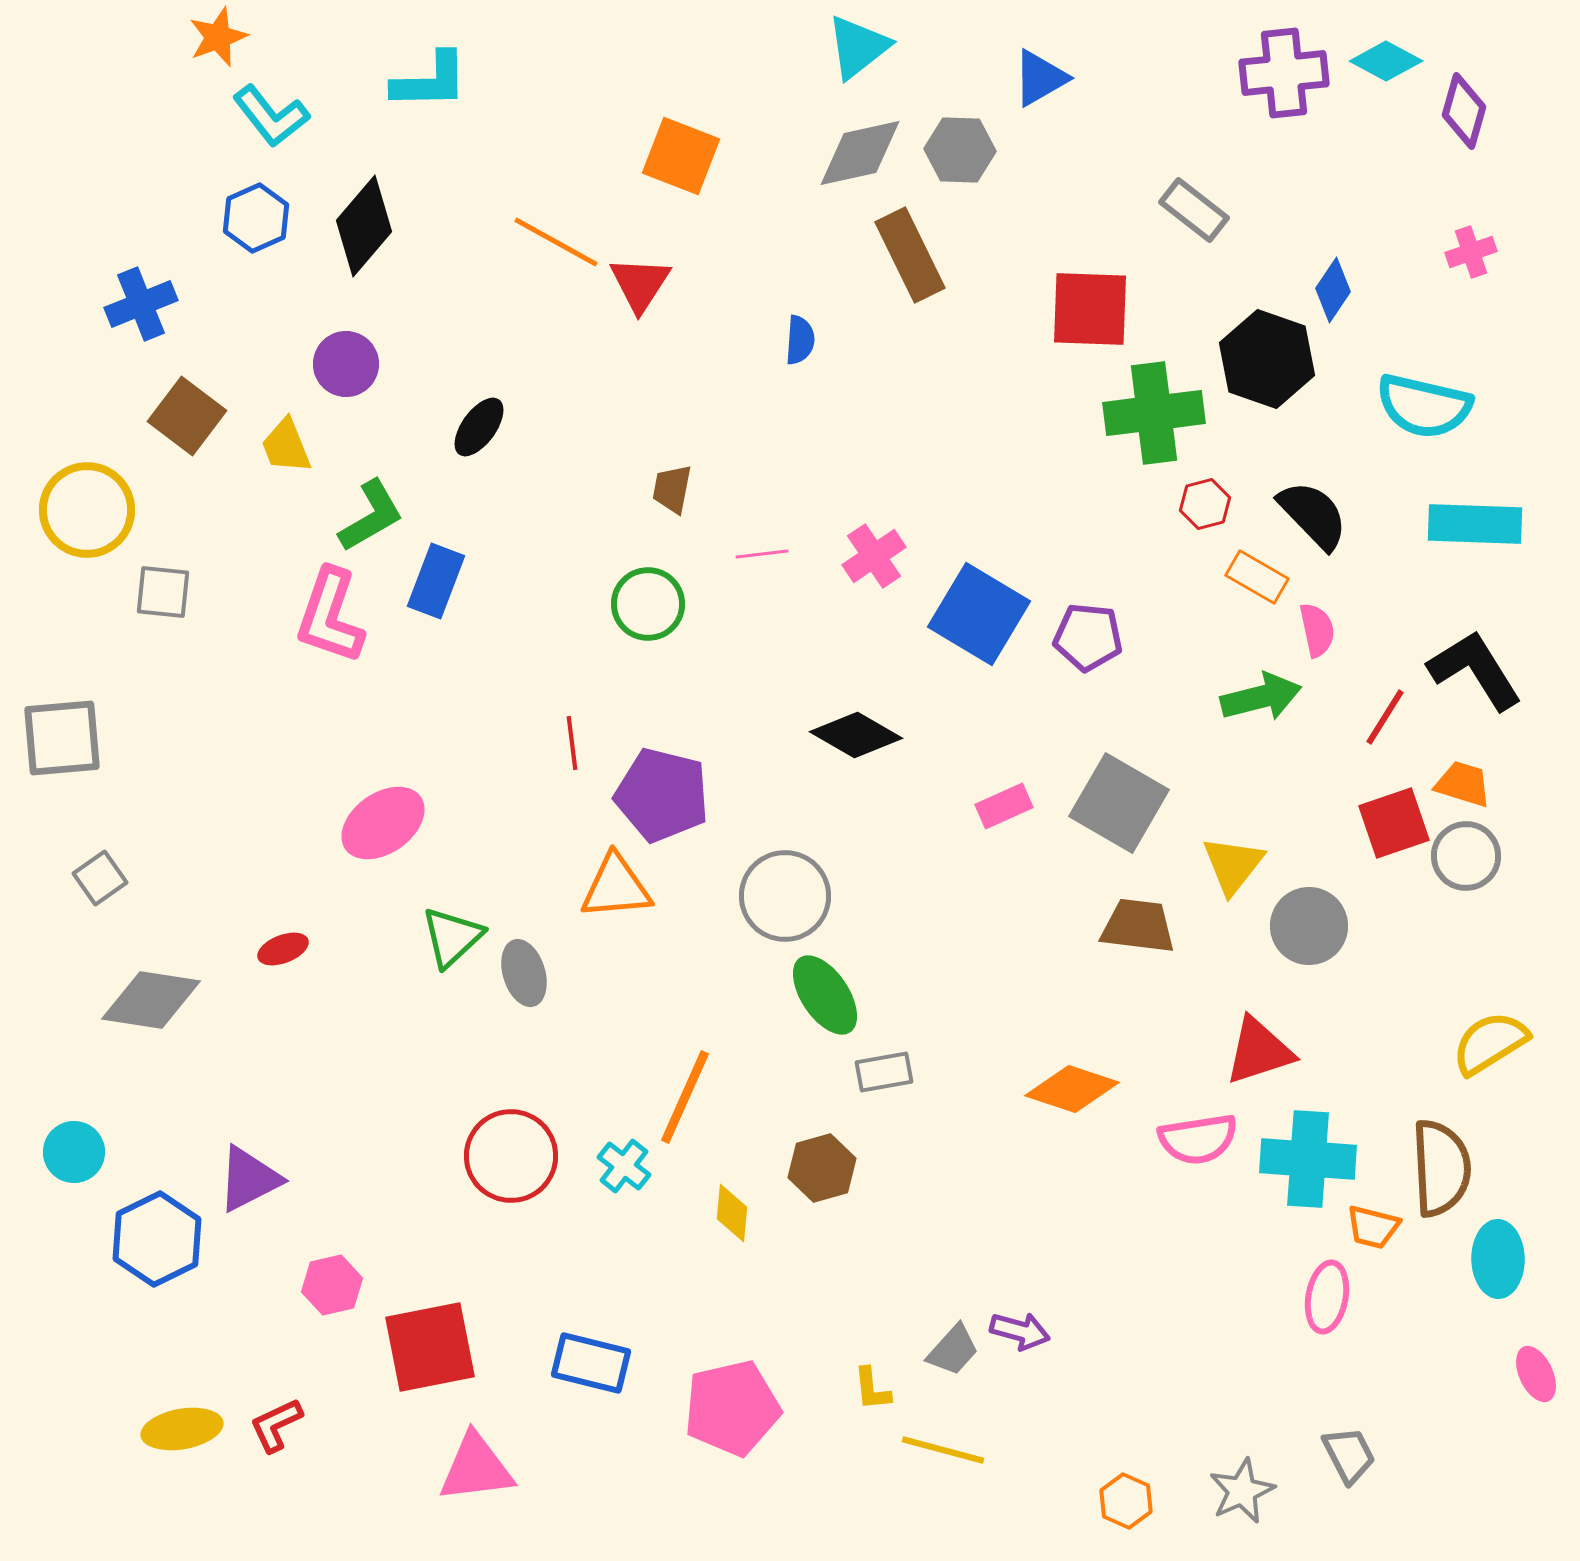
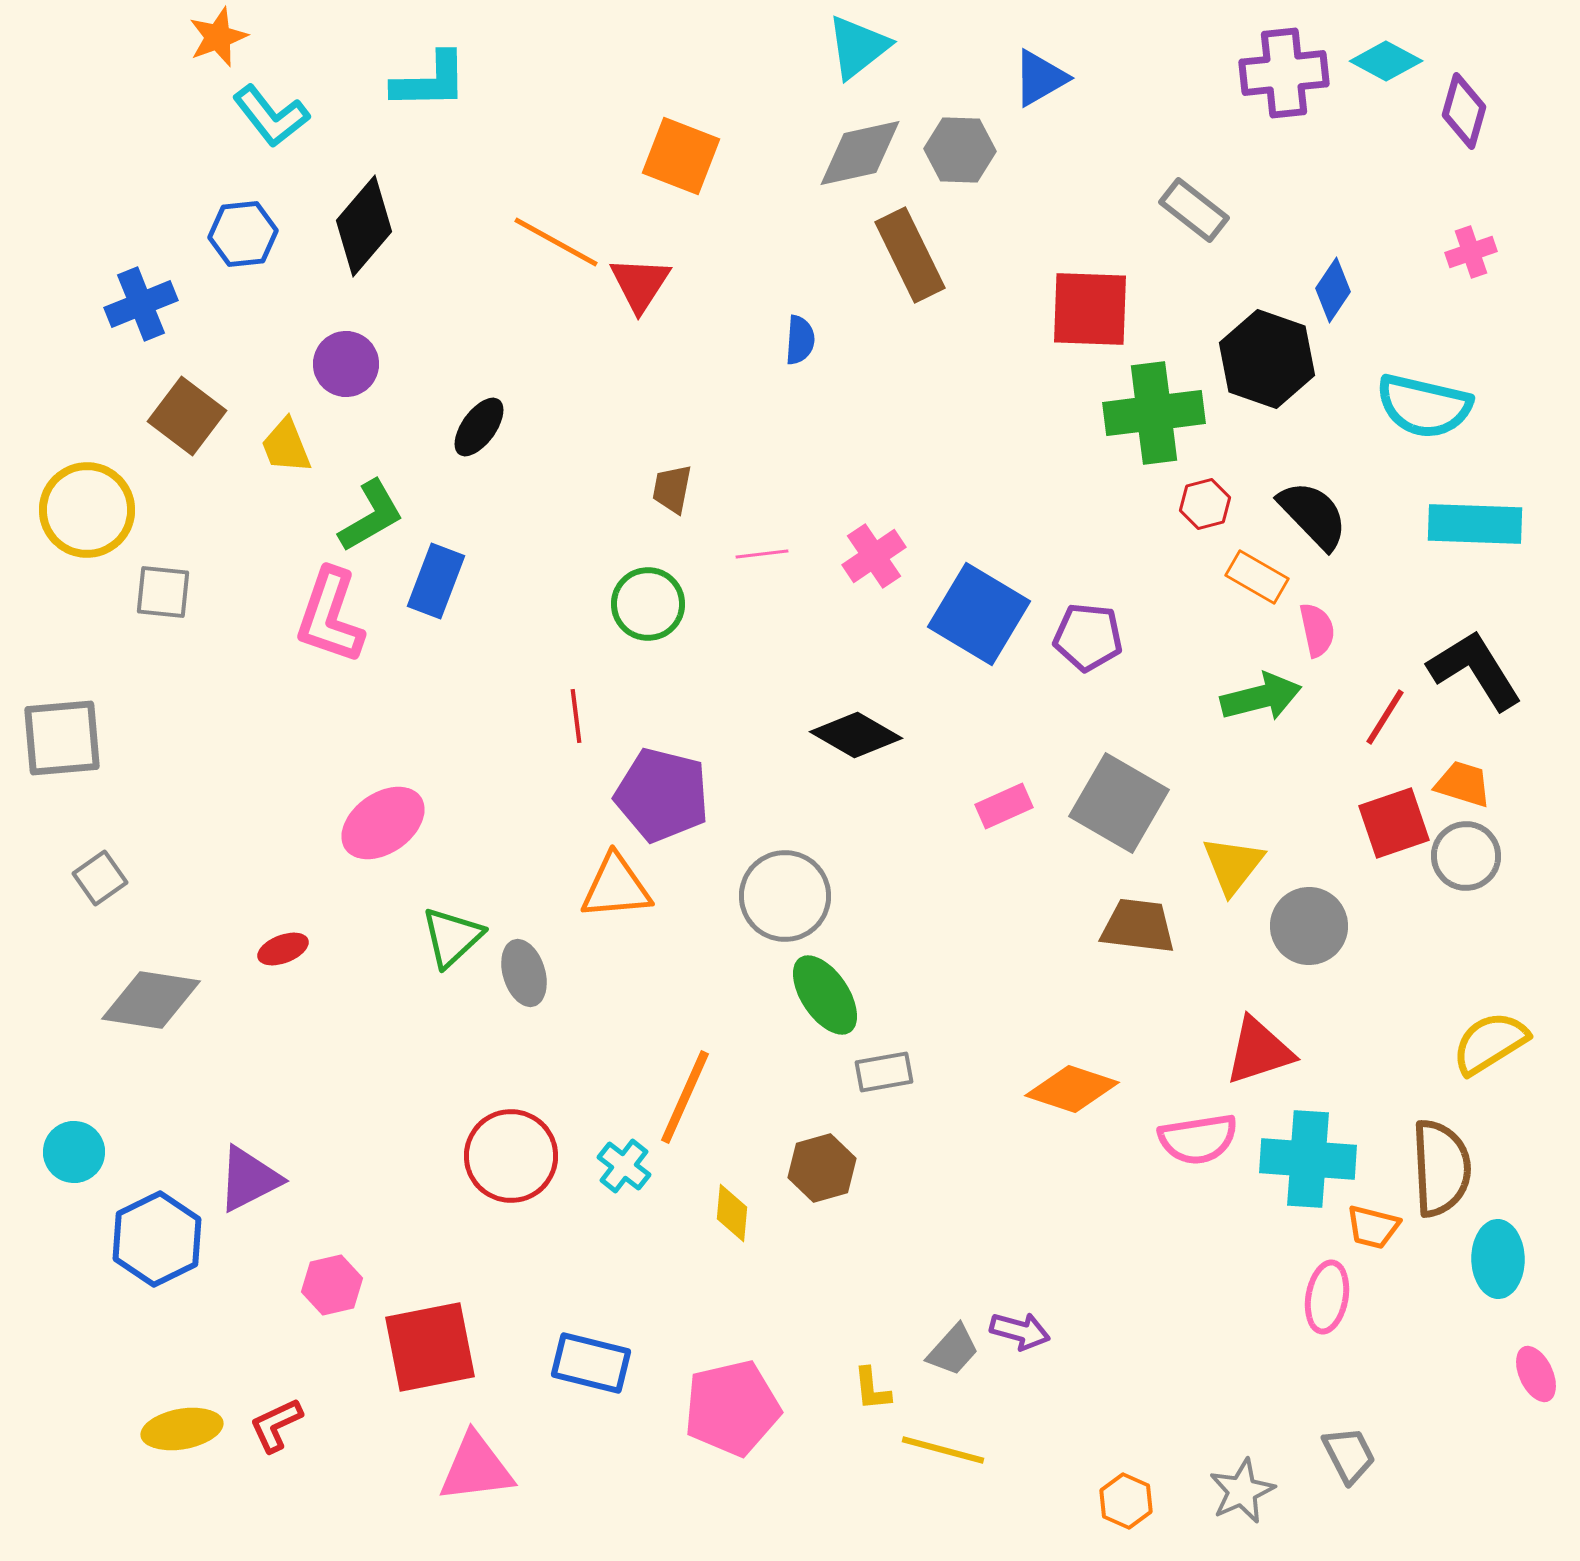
blue hexagon at (256, 218): moved 13 px left, 16 px down; rotated 18 degrees clockwise
red line at (572, 743): moved 4 px right, 27 px up
